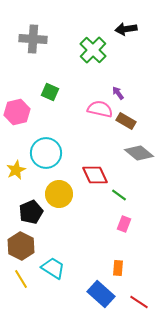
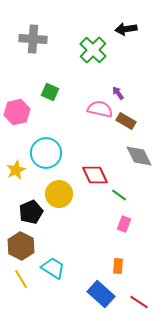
gray diamond: moved 3 px down; rotated 24 degrees clockwise
orange rectangle: moved 2 px up
